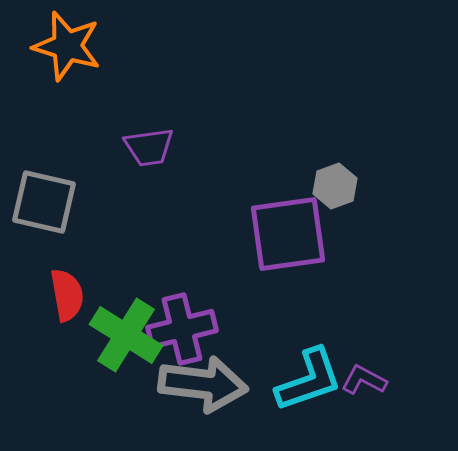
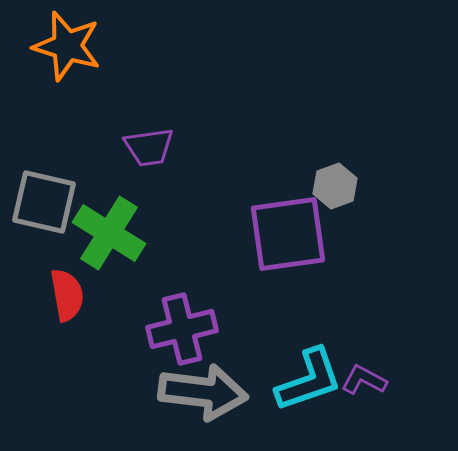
green cross: moved 17 px left, 102 px up
gray arrow: moved 8 px down
